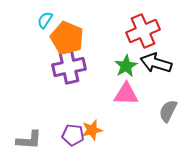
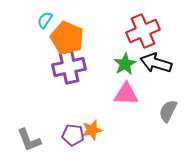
green star: moved 1 px left, 2 px up
gray L-shape: rotated 64 degrees clockwise
